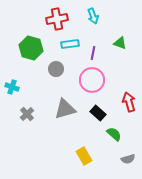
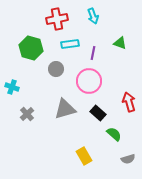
pink circle: moved 3 px left, 1 px down
